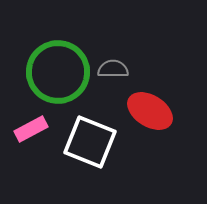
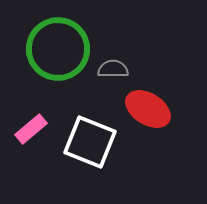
green circle: moved 23 px up
red ellipse: moved 2 px left, 2 px up
pink rectangle: rotated 12 degrees counterclockwise
